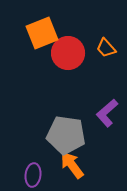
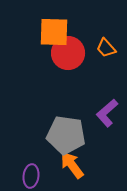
orange square: moved 12 px right, 1 px up; rotated 24 degrees clockwise
purple ellipse: moved 2 px left, 1 px down
